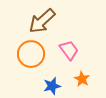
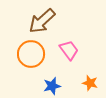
orange star: moved 8 px right, 4 px down; rotated 14 degrees counterclockwise
